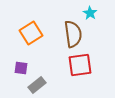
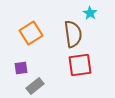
purple square: rotated 16 degrees counterclockwise
gray rectangle: moved 2 px left, 1 px down
